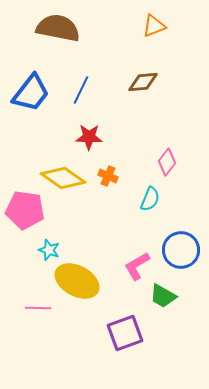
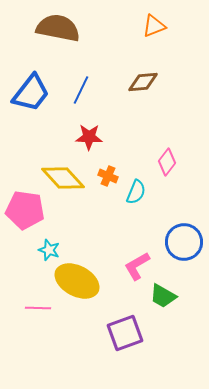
yellow diamond: rotated 12 degrees clockwise
cyan semicircle: moved 14 px left, 7 px up
blue circle: moved 3 px right, 8 px up
